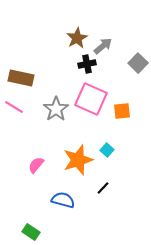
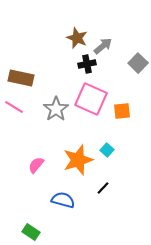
brown star: rotated 20 degrees counterclockwise
